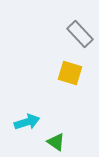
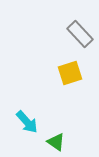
yellow square: rotated 35 degrees counterclockwise
cyan arrow: rotated 65 degrees clockwise
